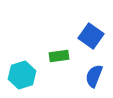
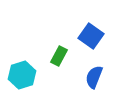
green rectangle: rotated 54 degrees counterclockwise
blue semicircle: moved 1 px down
